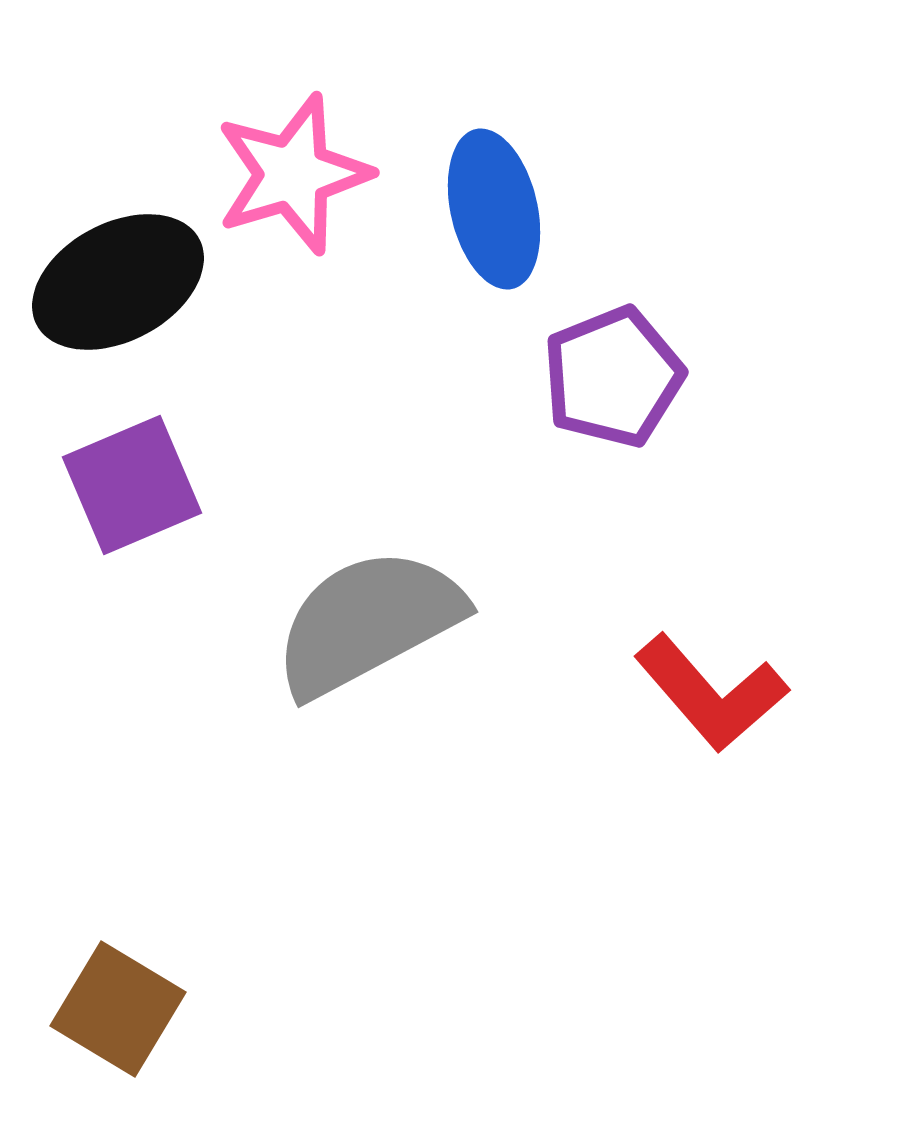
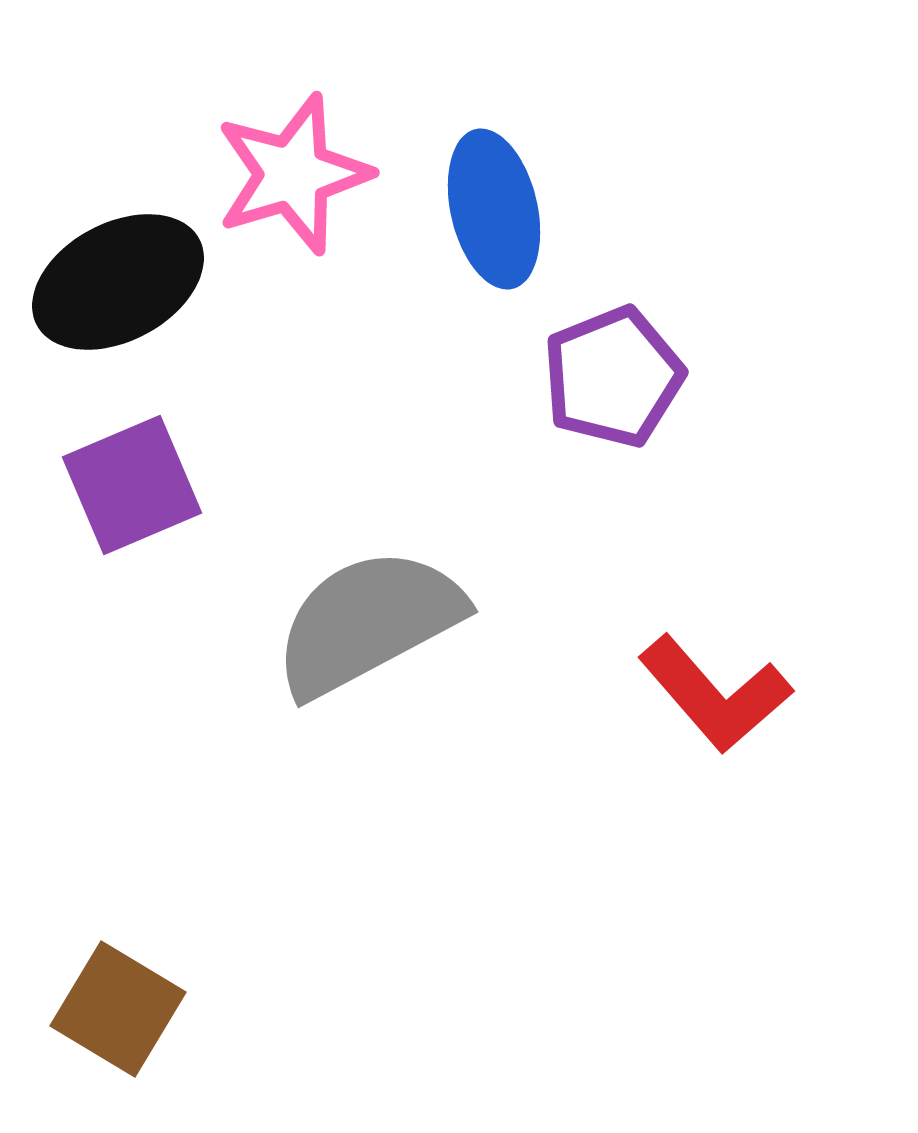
red L-shape: moved 4 px right, 1 px down
